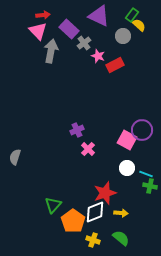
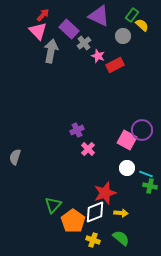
red arrow: rotated 40 degrees counterclockwise
yellow semicircle: moved 3 px right
